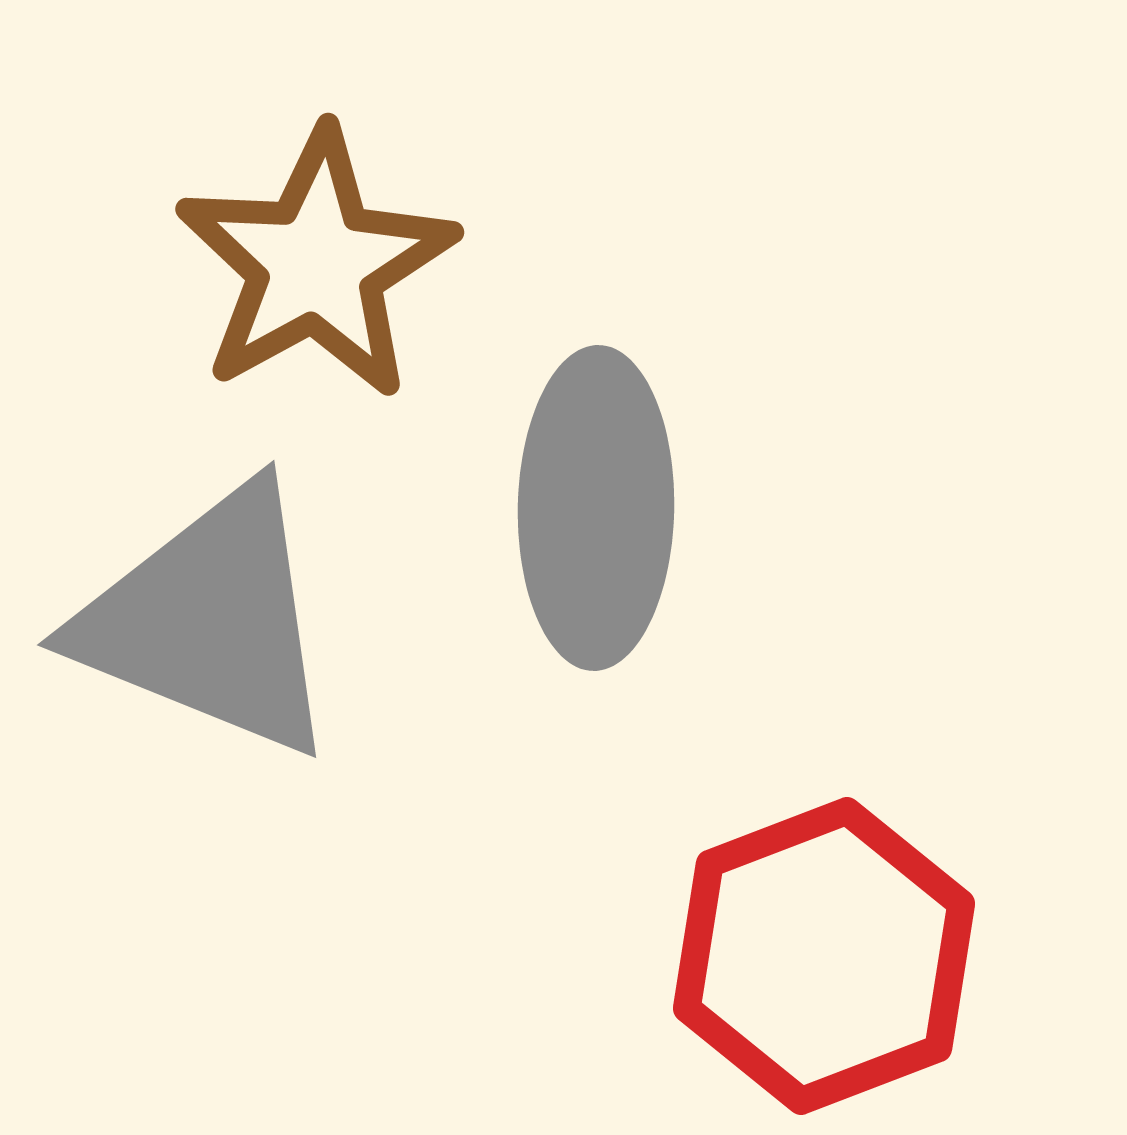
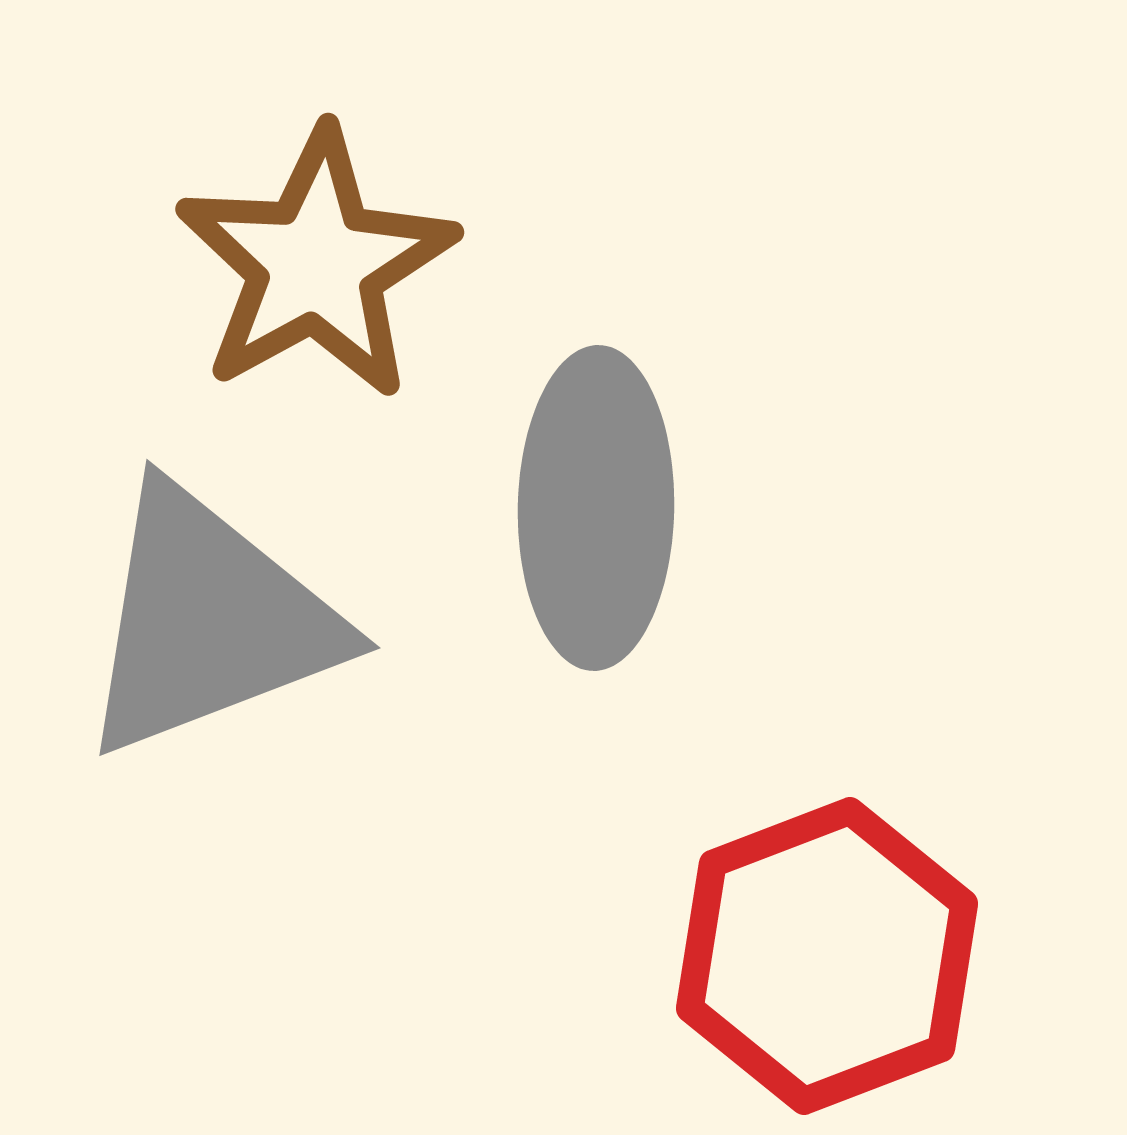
gray triangle: rotated 43 degrees counterclockwise
red hexagon: moved 3 px right
